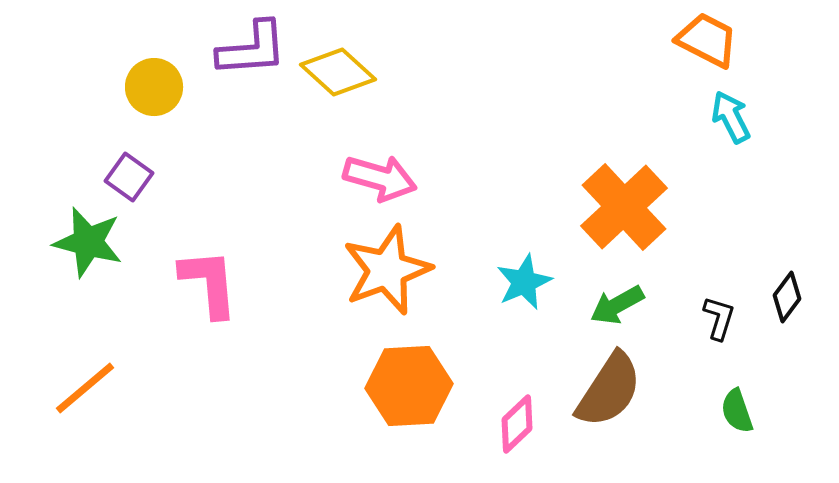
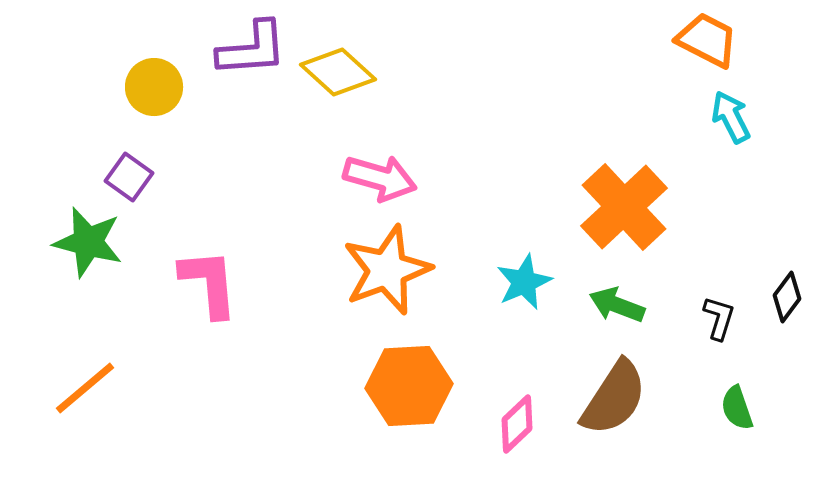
green arrow: rotated 50 degrees clockwise
brown semicircle: moved 5 px right, 8 px down
green semicircle: moved 3 px up
